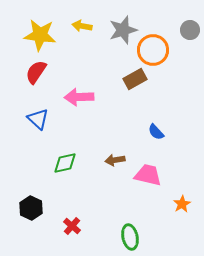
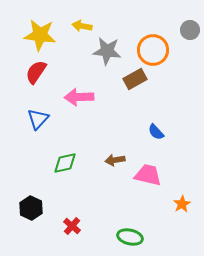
gray star: moved 16 px left, 21 px down; rotated 24 degrees clockwise
blue triangle: rotated 30 degrees clockwise
green ellipse: rotated 65 degrees counterclockwise
